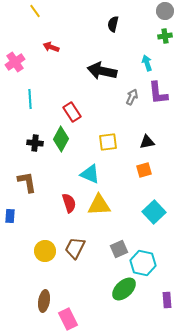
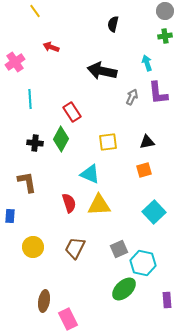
yellow circle: moved 12 px left, 4 px up
